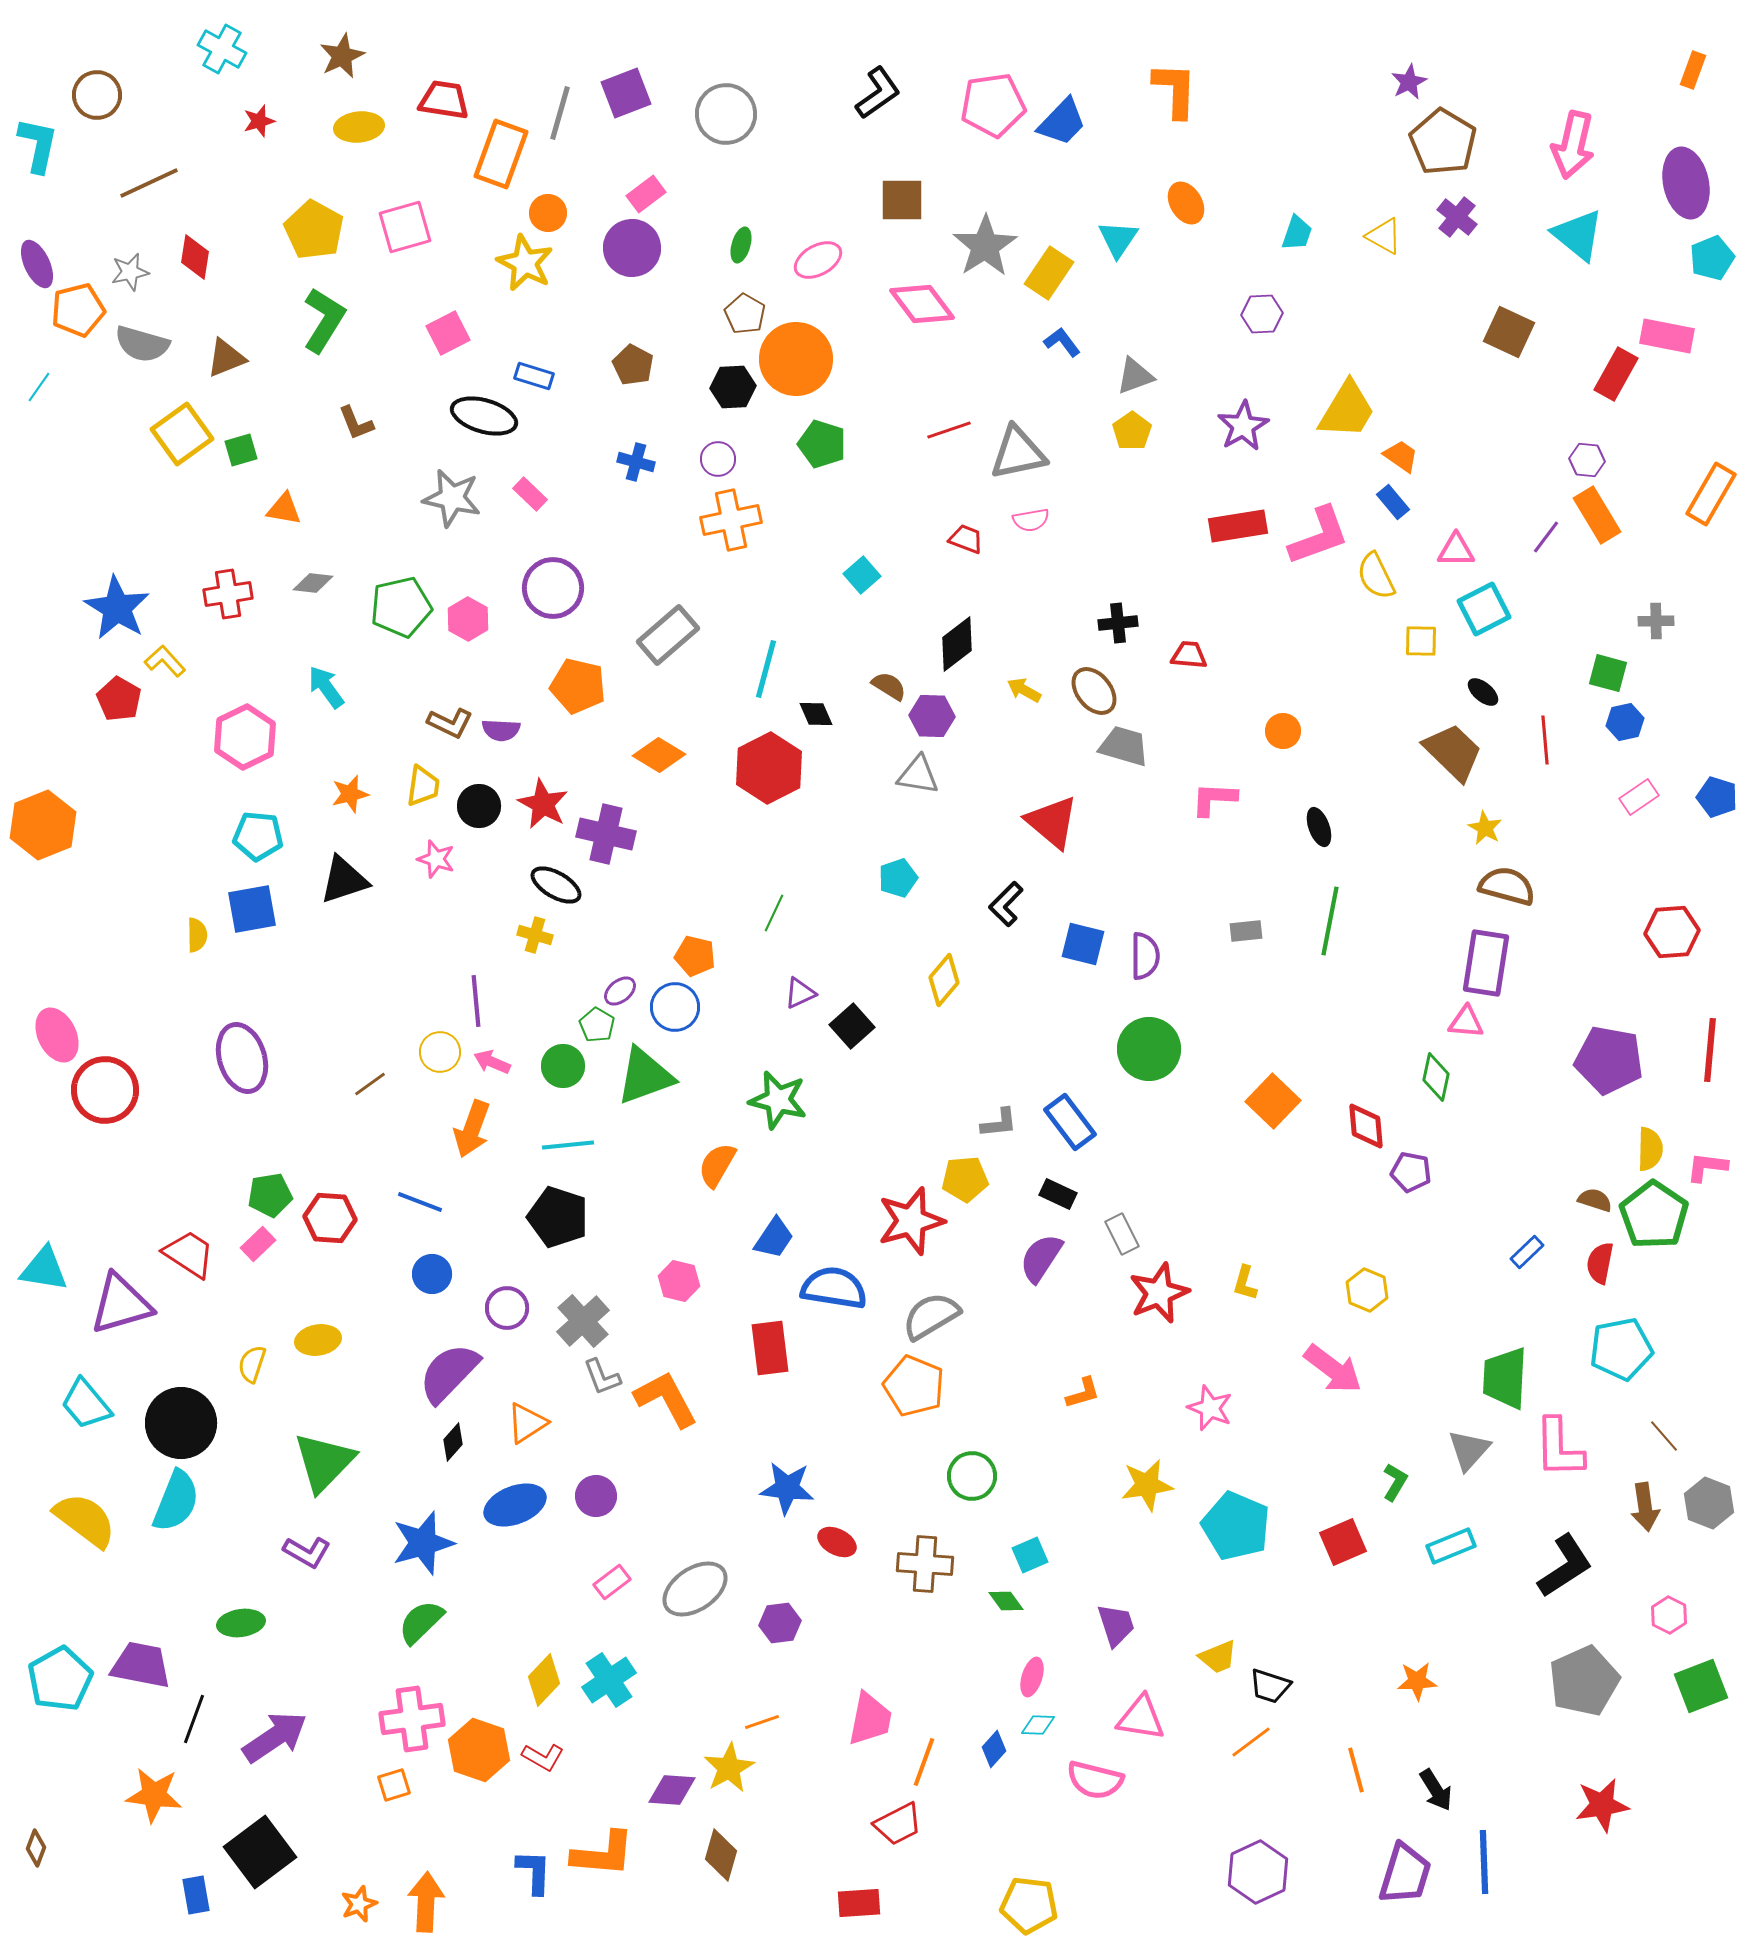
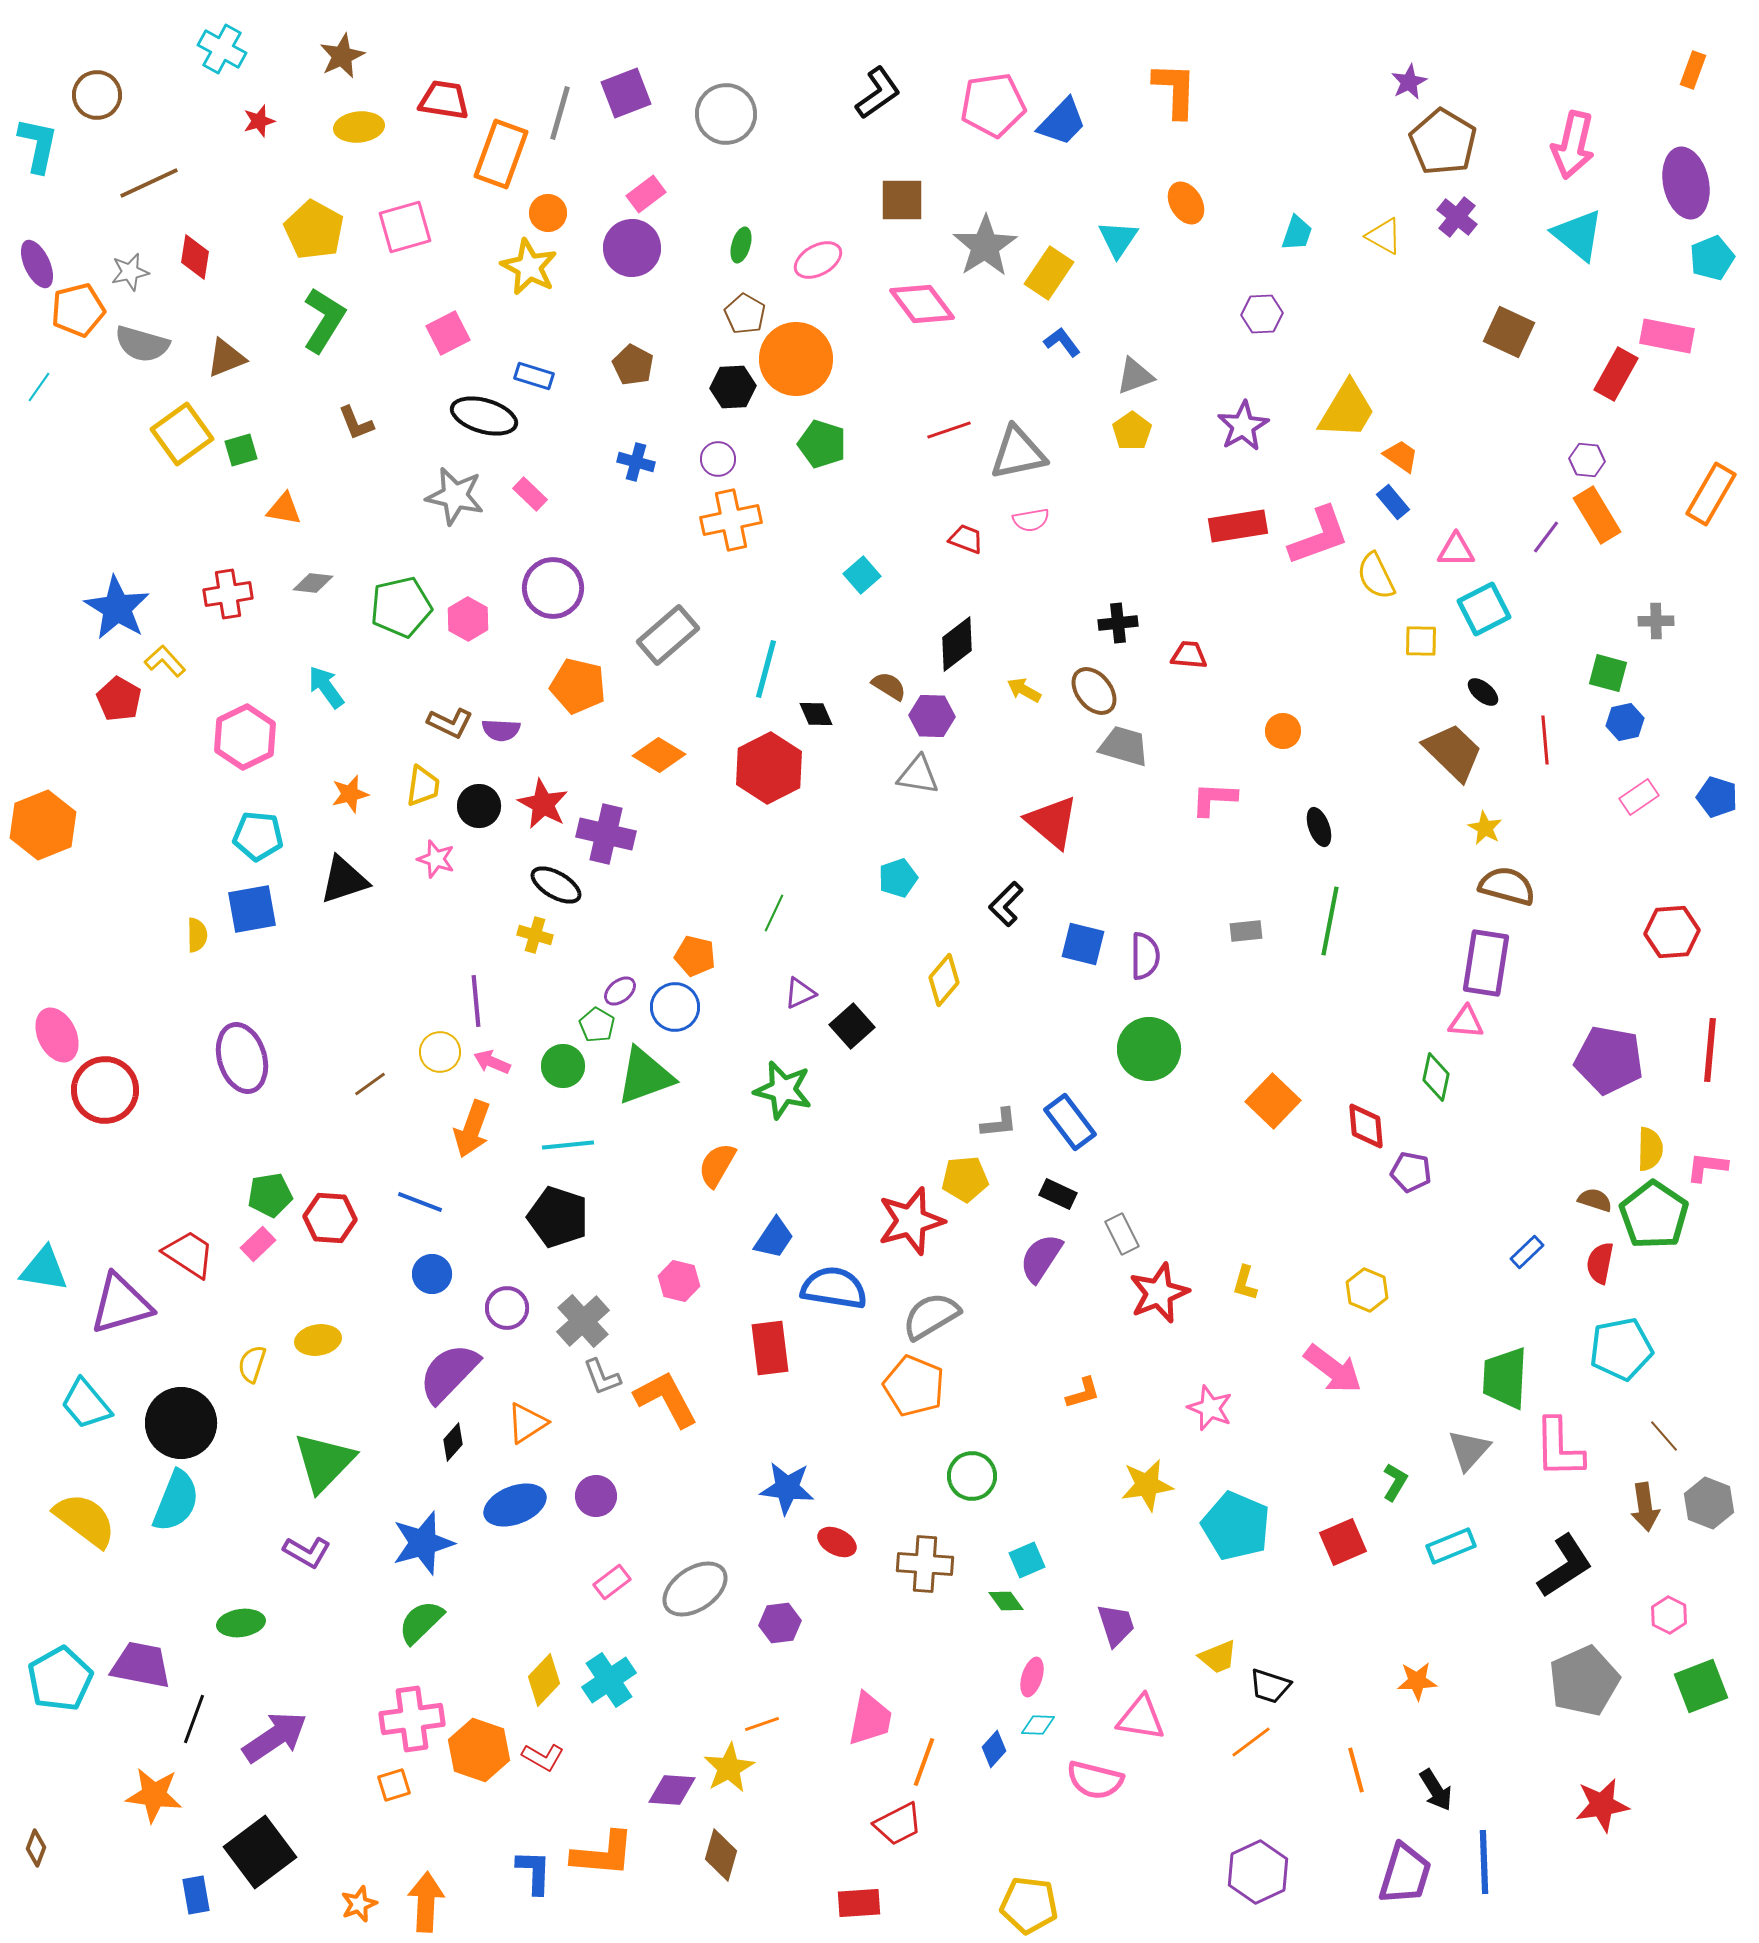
yellow star at (525, 263): moved 4 px right, 4 px down
gray star at (452, 498): moved 3 px right, 2 px up
green star at (778, 1100): moved 5 px right, 10 px up
cyan square at (1030, 1555): moved 3 px left, 5 px down
orange line at (762, 1722): moved 2 px down
